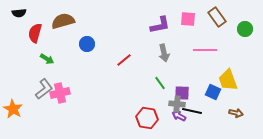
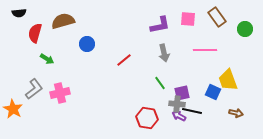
gray L-shape: moved 10 px left
purple square: rotated 14 degrees counterclockwise
